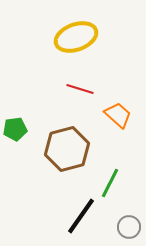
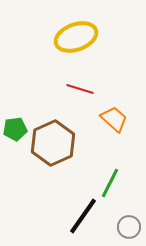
orange trapezoid: moved 4 px left, 4 px down
brown hexagon: moved 14 px left, 6 px up; rotated 9 degrees counterclockwise
black line: moved 2 px right
